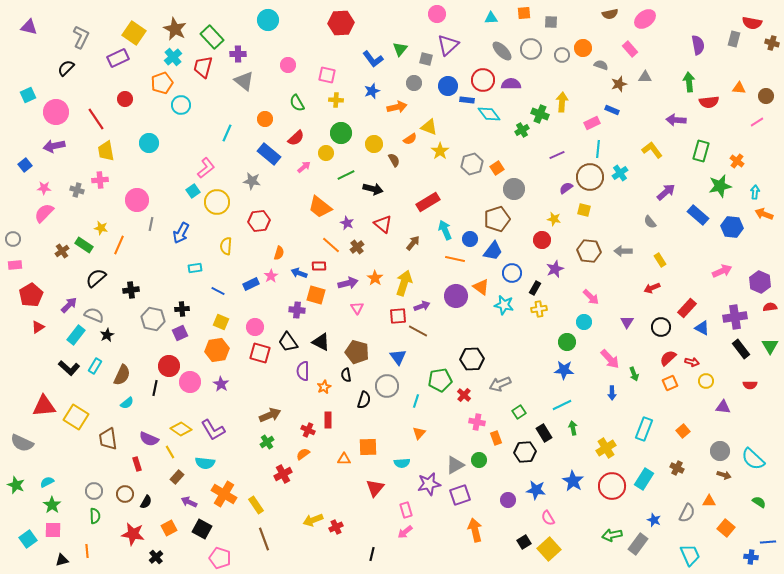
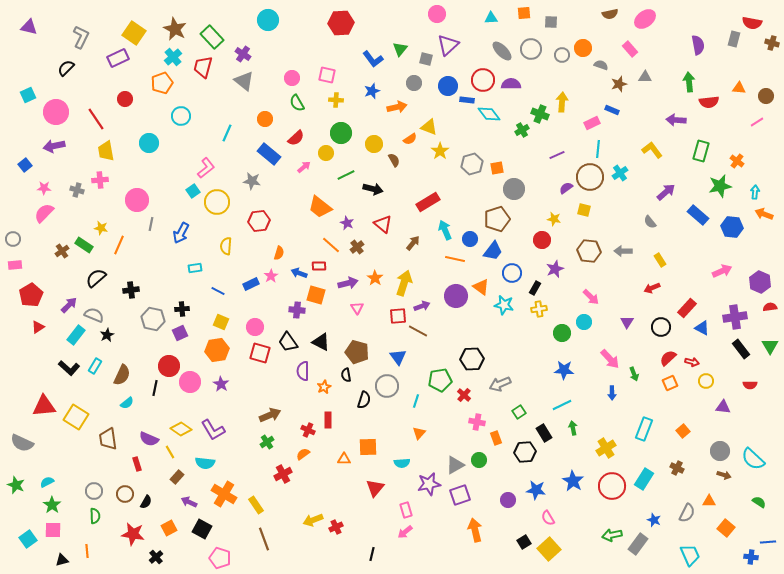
purple cross at (238, 54): moved 5 px right; rotated 35 degrees clockwise
pink circle at (288, 65): moved 4 px right, 13 px down
cyan circle at (181, 105): moved 11 px down
orange square at (497, 168): rotated 24 degrees clockwise
green circle at (567, 342): moved 5 px left, 9 px up
